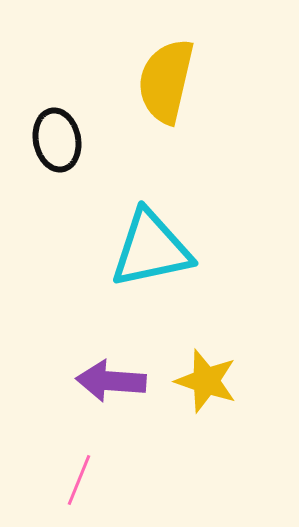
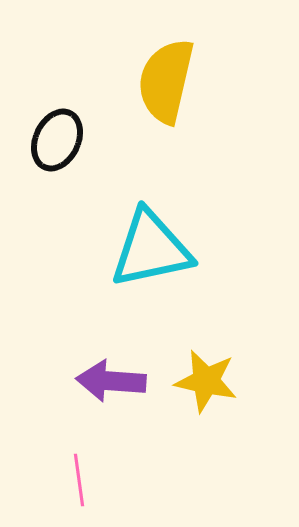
black ellipse: rotated 36 degrees clockwise
yellow star: rotated 6 degrees counterclockwise
pink line: rotated 30 degrees counterclockwise
